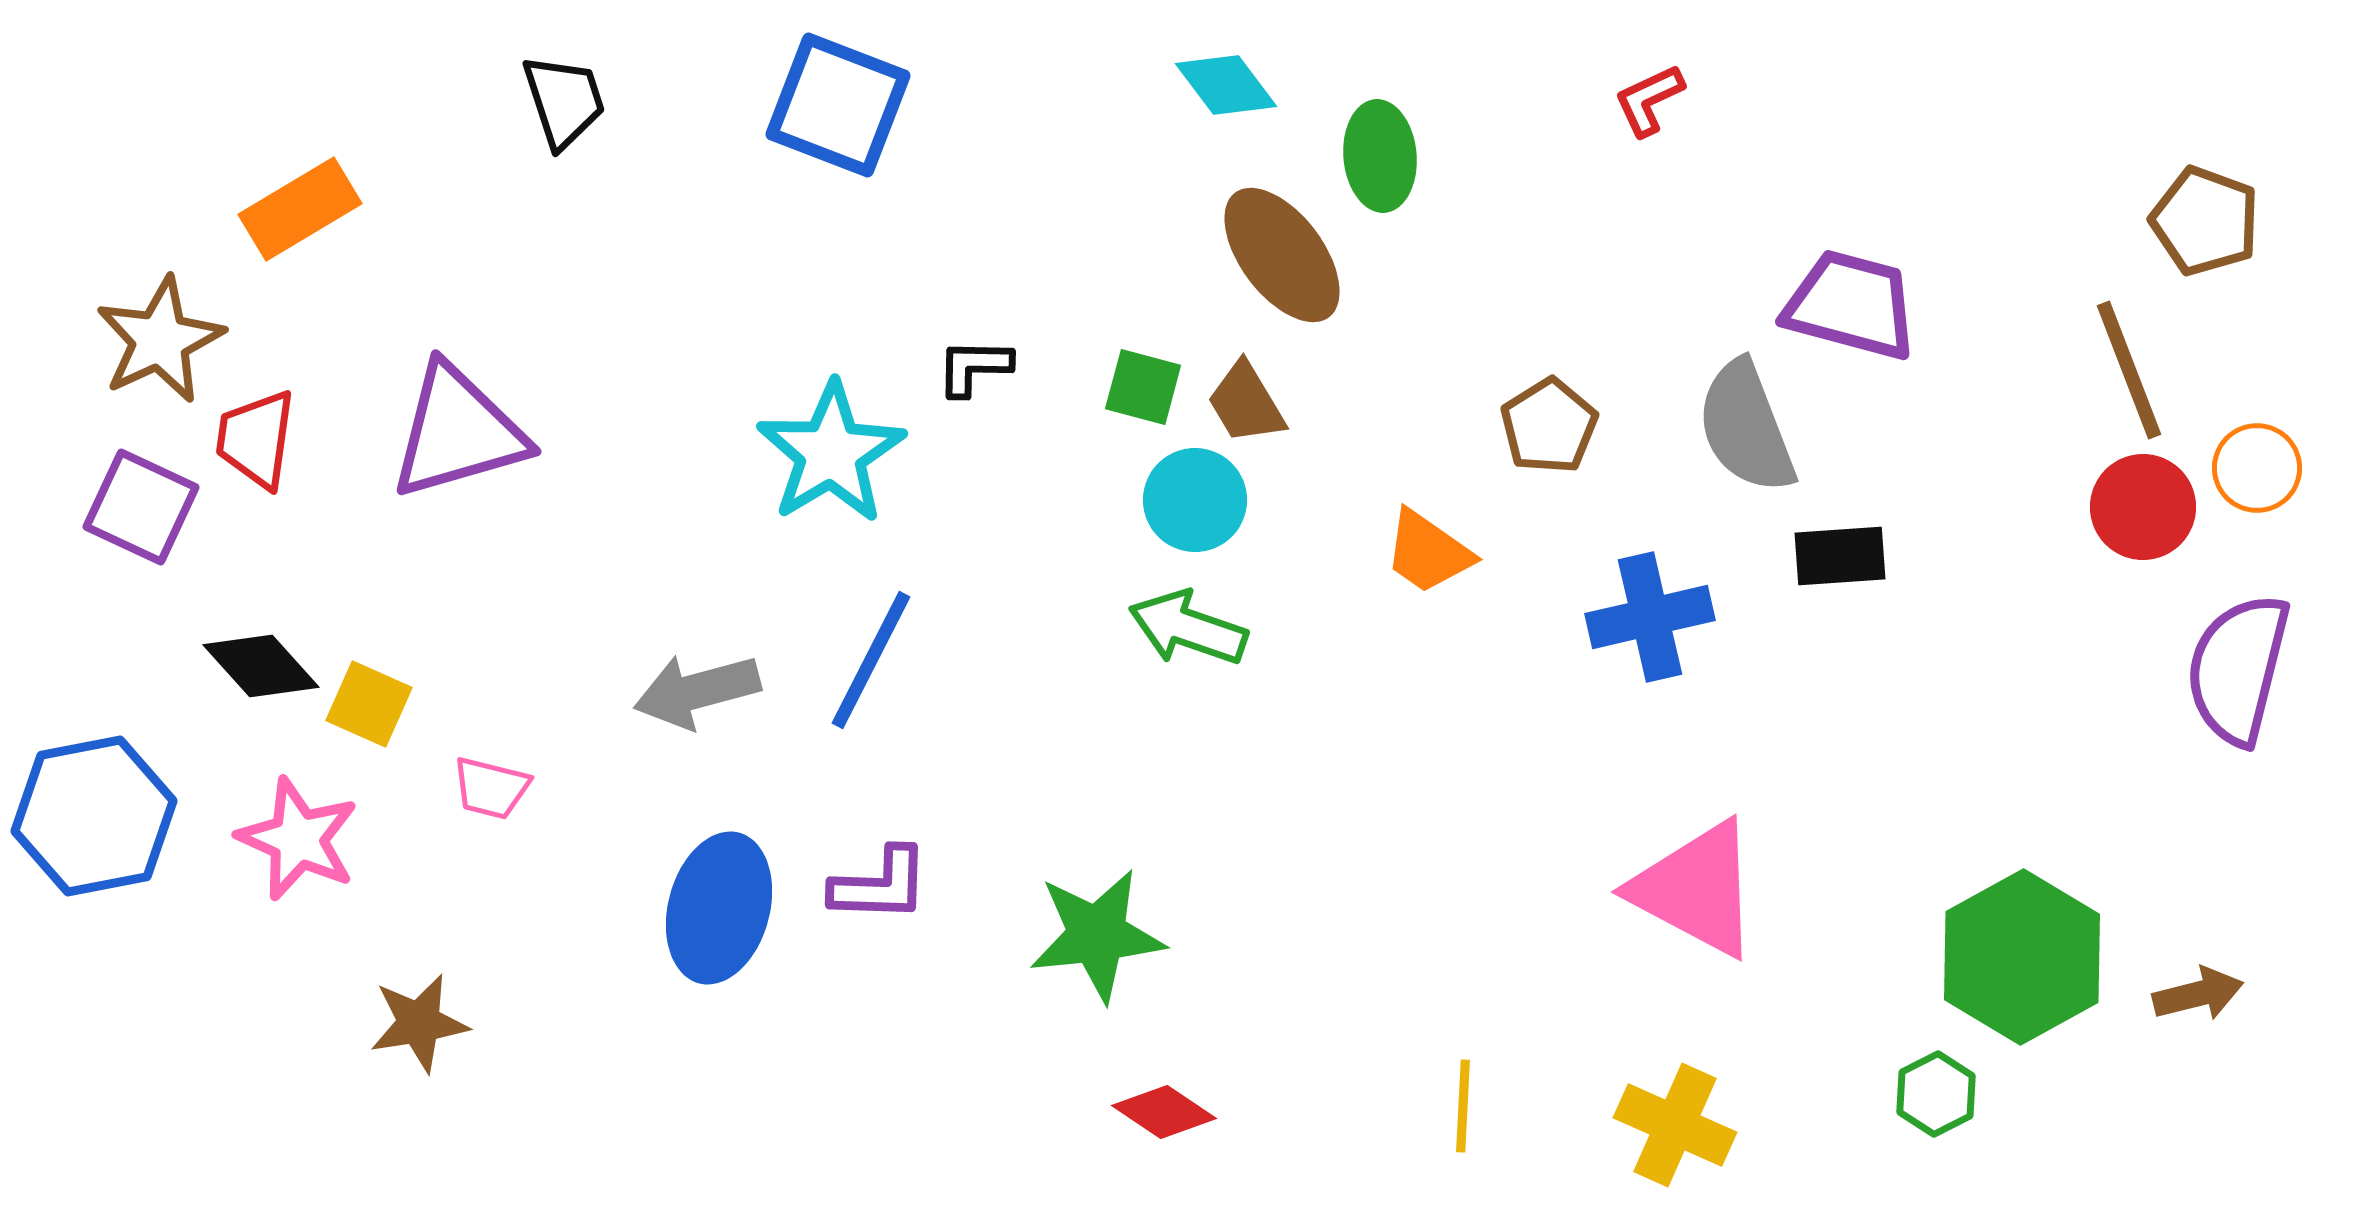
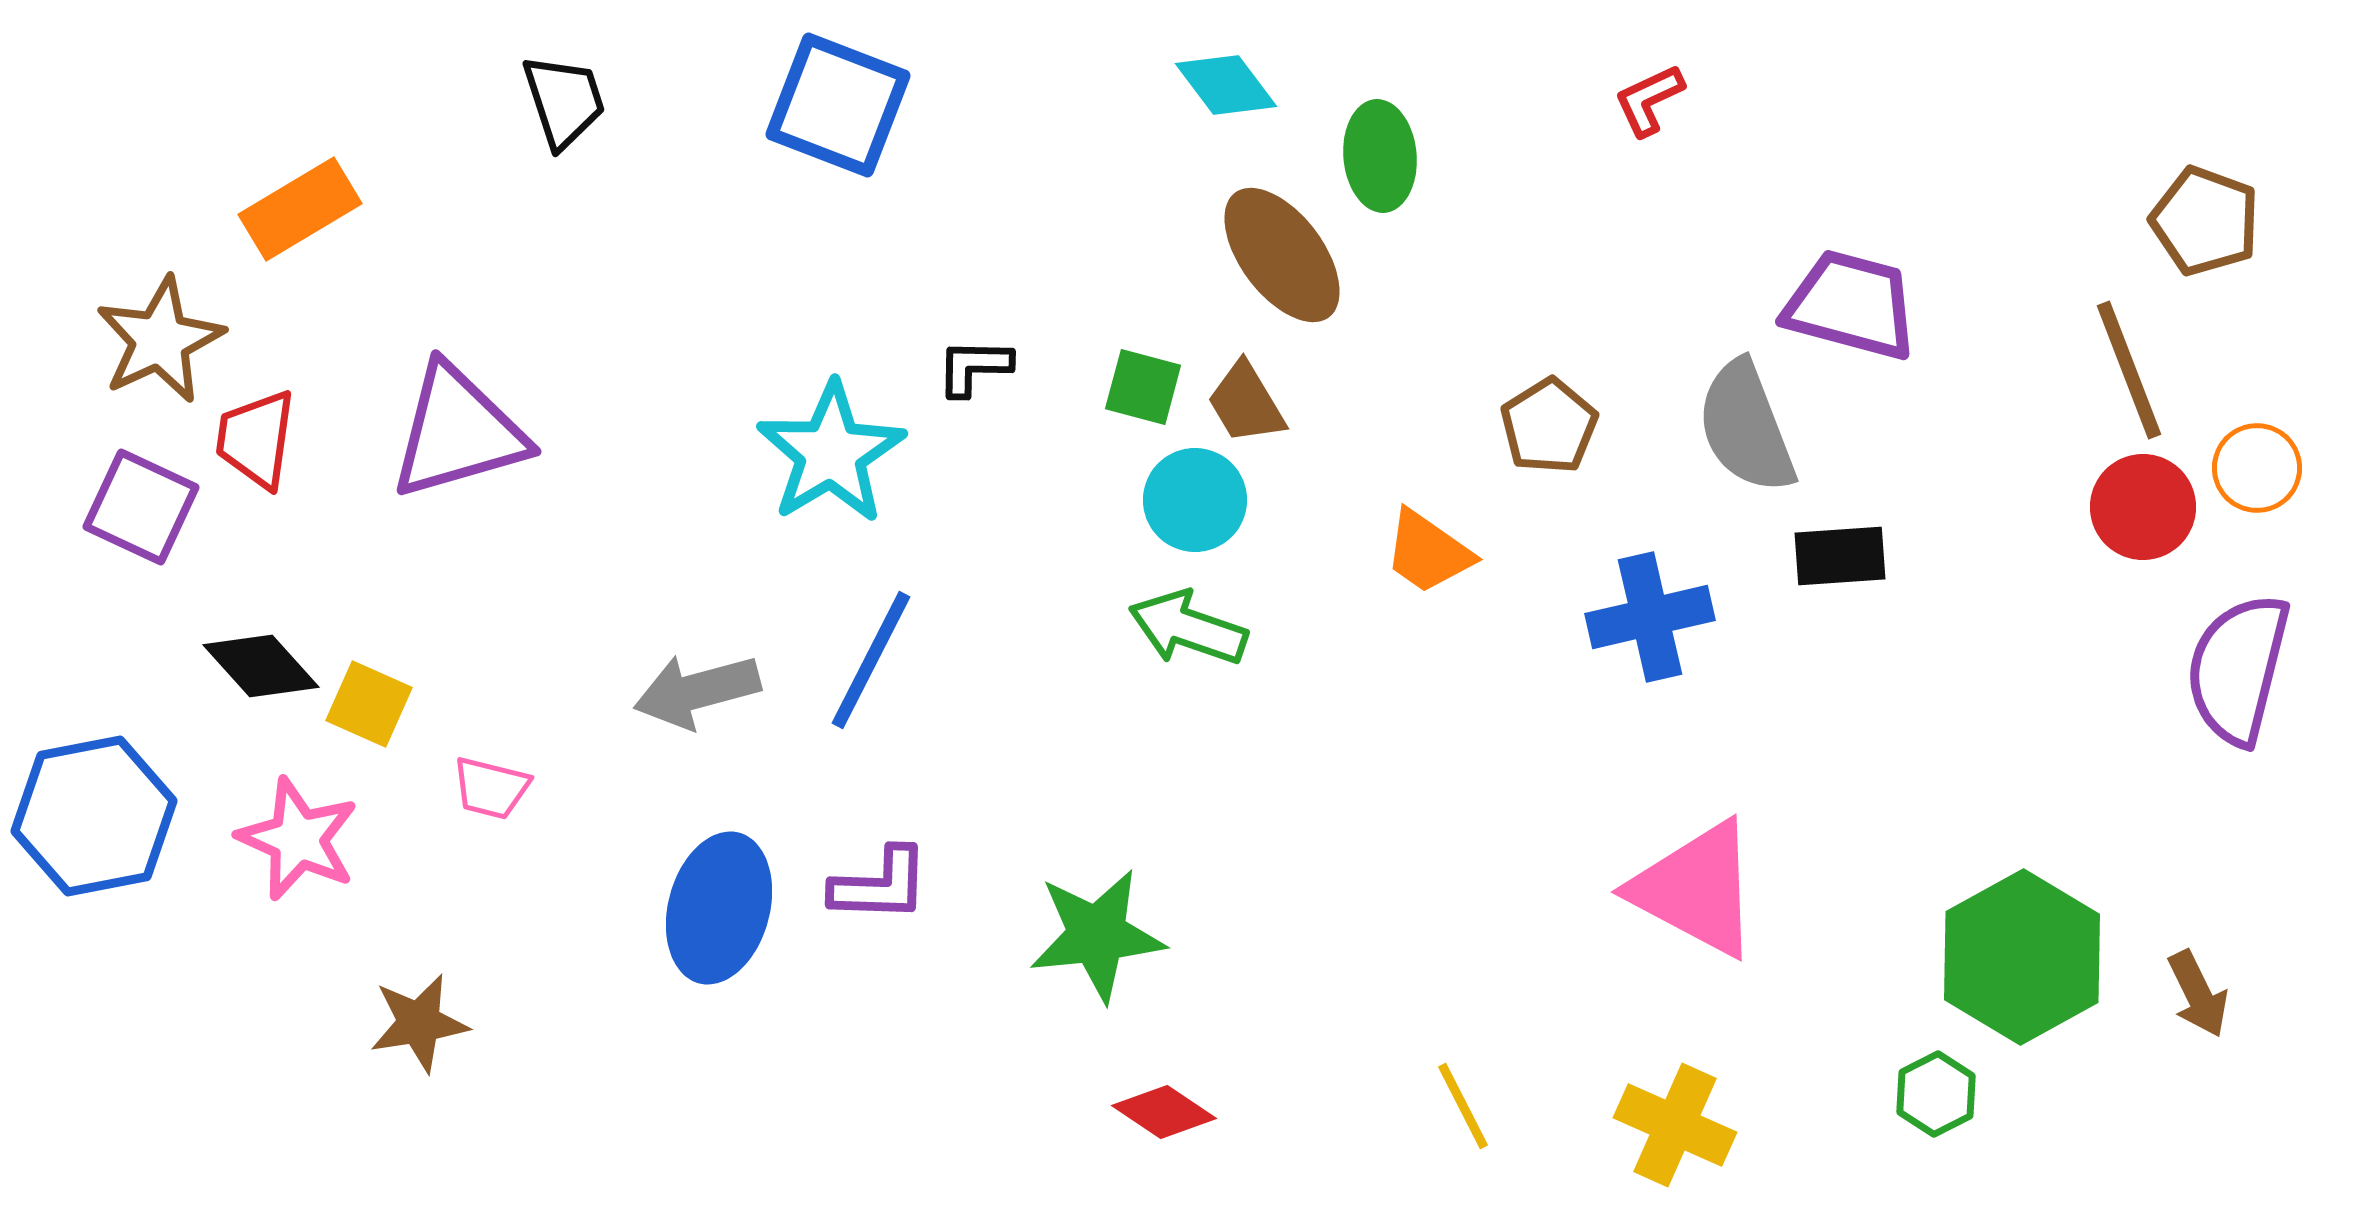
brown arrow at (2198, 994): rotated 78 degrees clockwise
yellow line at (1463, 1106): rotated 30 degrees counterclockwise
